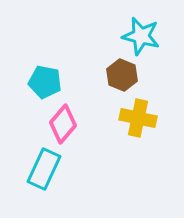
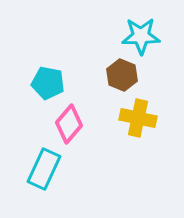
cyan star: rotated 15 degrees counterclockwise
cyan pentagon: moved 3 px right, 1 px down
pink diamond: moved 6 px right
